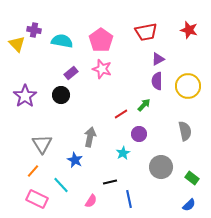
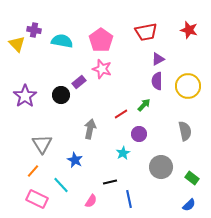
purple rectangle: moved 8 px right, 9 px down
gray arrow: moved 8 px up
